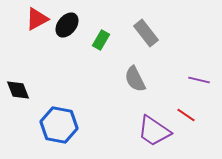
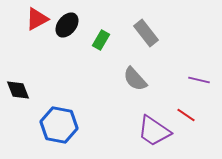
gray semicircle: rotated 16 degrees counterclockwise
